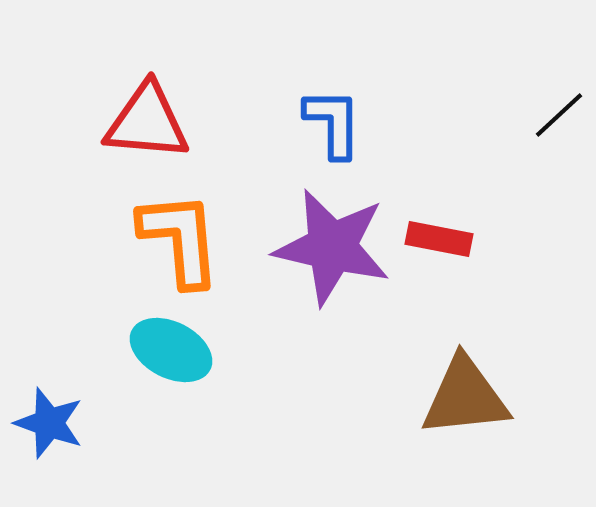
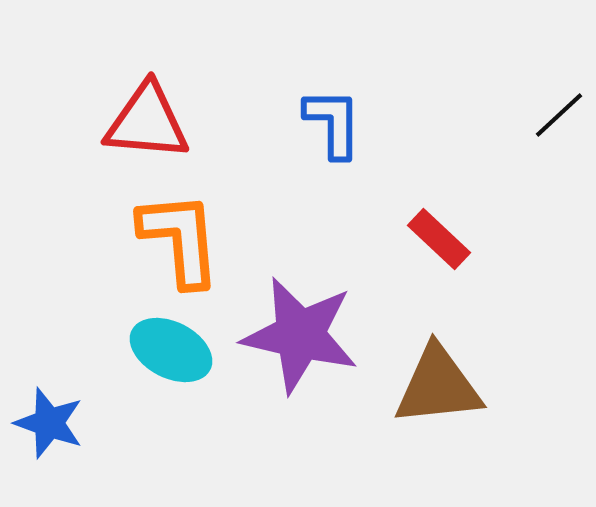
red rectangle: rotated 32 degrees clockwise
purple star: moved 32 px left, 88 px down
brown triangle: moved 27 px left, 11 px up
